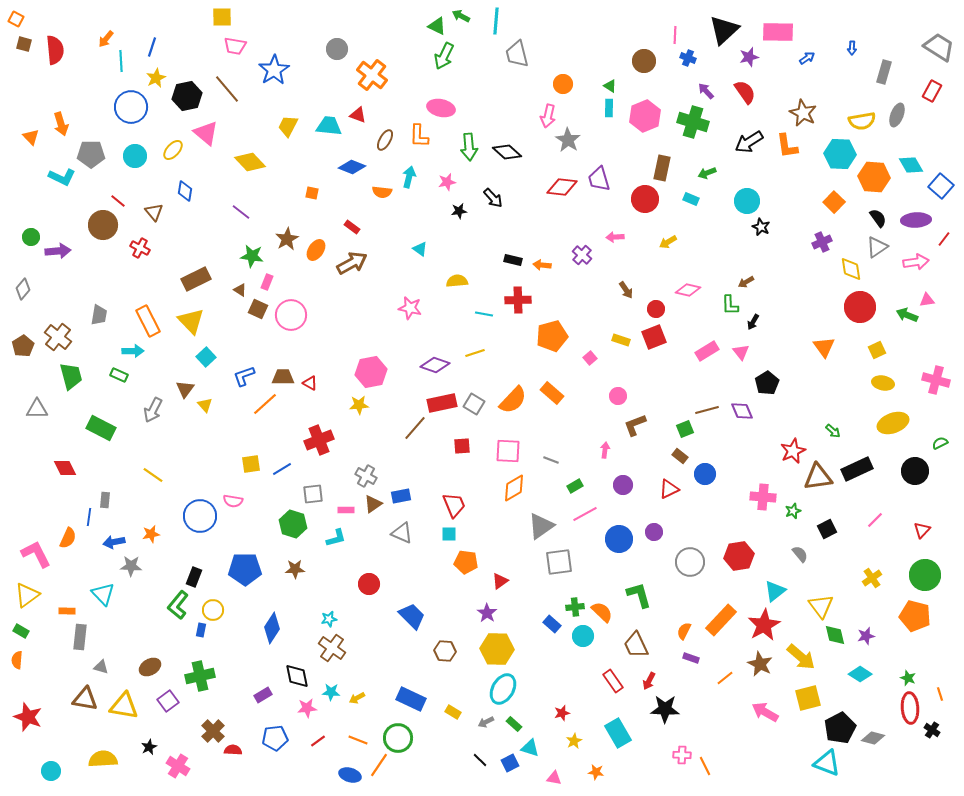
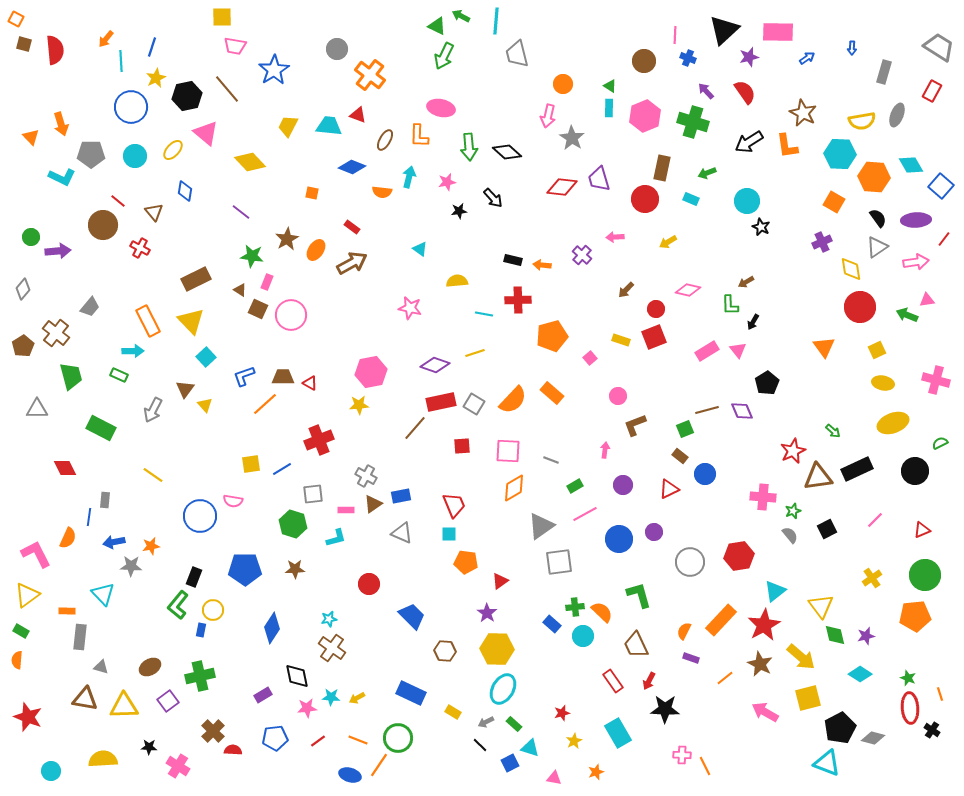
orange cross at (372, 75): moved 2 px left
gray star at (568, 140): moved 4 px right, 2 px up
orange square at (834, 202): rotated 15 degrees counterclockwise
brown arrow at (626, 290): rotated 78 degrees clockwise
gray trapezoid at (99, 315): moved 9 px left, 8 px up; rotated 30 degrees clockwise
brown cross at (58, 337): moved 2 px left, 4 px up
pink triangle at (741, 352): moved 3 px left, 2 px up
red rectangle at (442, 403): moved 1 px left, 1 px up
red triangle at (922, 530): rotated 24 degrees clockwise
orange star at (151, 534): moved 12 px down
gray semicircle at (800, 554): moved 10 px left, 19 px up
orange pentagon at (915, 616): rotated 20 degrees counterclockwise
cyan star at (331, 692): moved 5 px down
blue rectangle at (411, 699): moved 6 px up
yellow triangle at (124, 706): rotated 12 degrees counterclockwise
black star at (149, 747): rotated 28 degrees clockwise
black line at (480, 760): moved 15 px up
orange star at (596, 772): rotated 28 degrees counterclockwise
